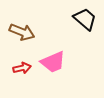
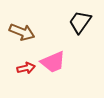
black trapezoid: moved 5 px left, 3 px down; rotated 95 degrees counterclockwise
red arrow: moved 4 px right
